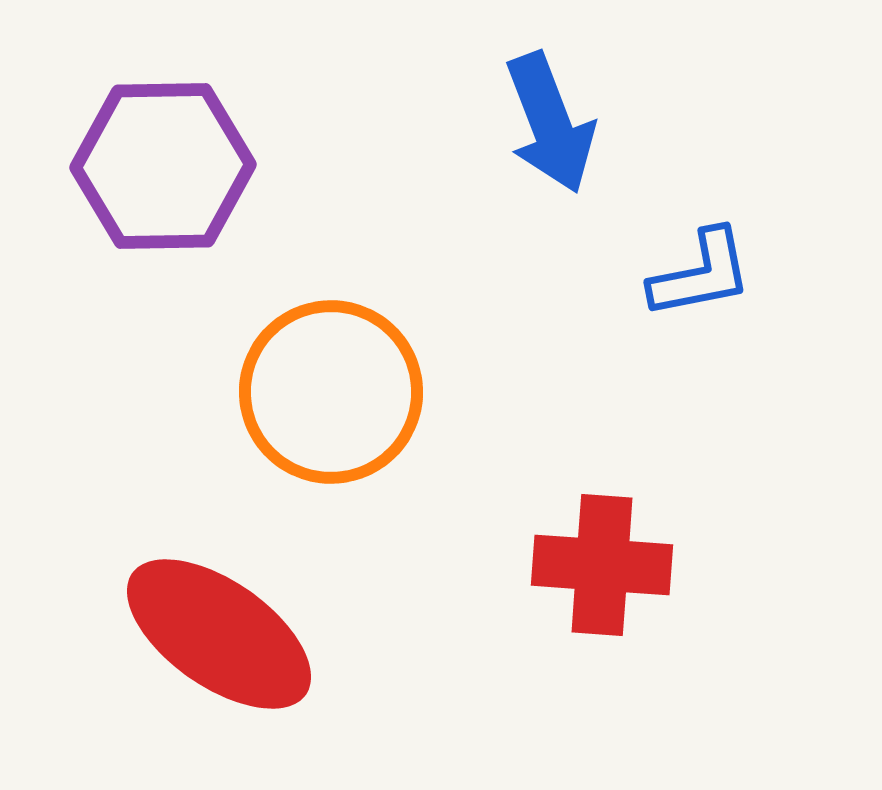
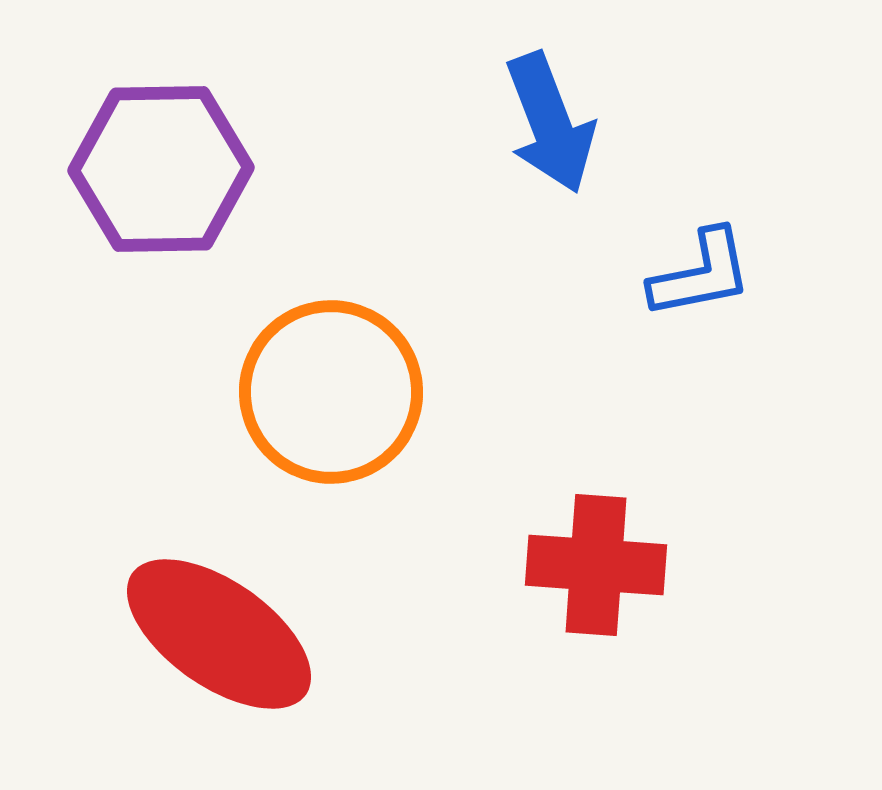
purple hexagon: moved 2 px left, 3 px down
red cross: moved 6 px left
